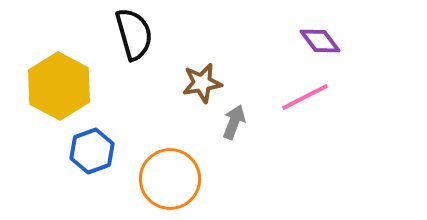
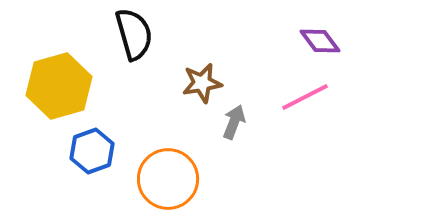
yellow hexagon: rotated 16 degrees clockwise
orange circle: moved 2 px left
